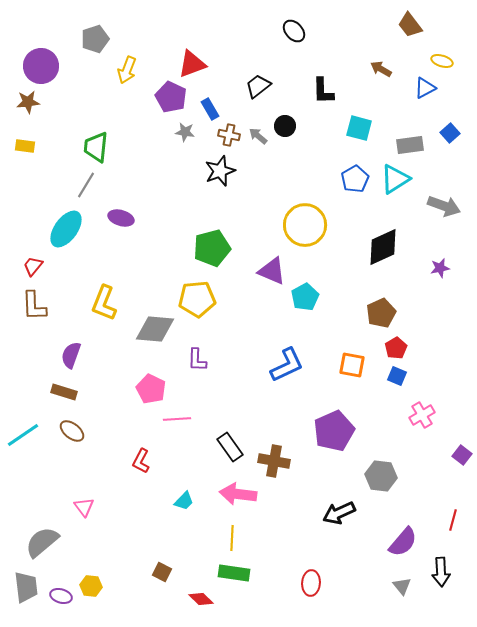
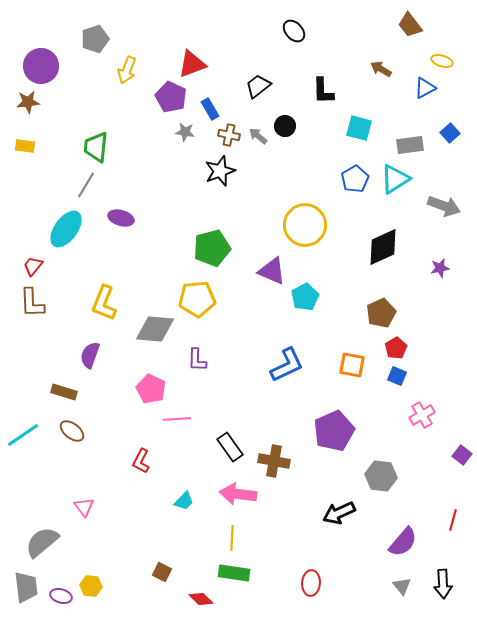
brown L-shape at (34, 306): moved 2 px left, 3 px up
purple semicircle at (71, 355): moved 19 px right
black arrow at (441, 572): moved 2 px right, 12 px down
